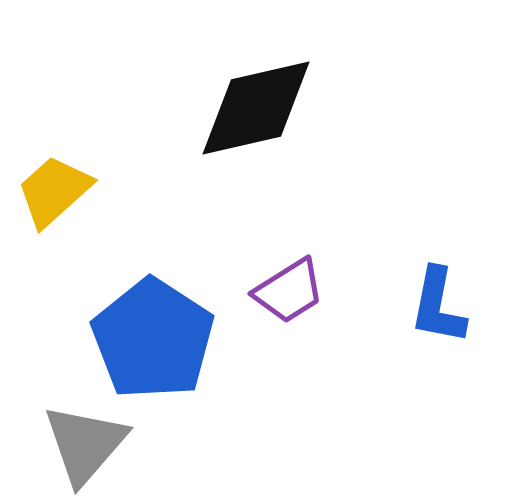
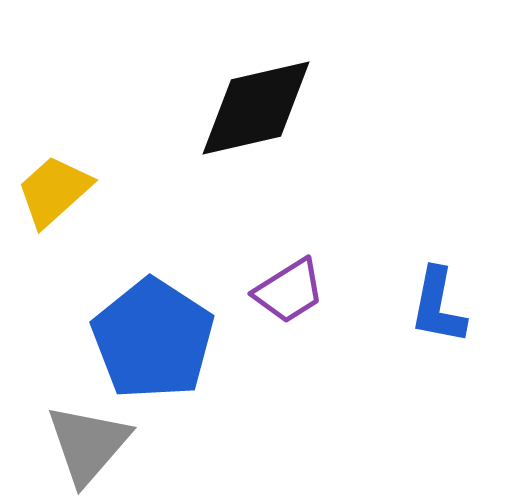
gray triangle: moved 3 px right
